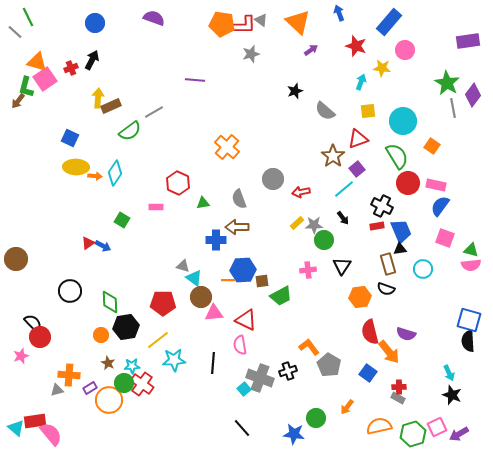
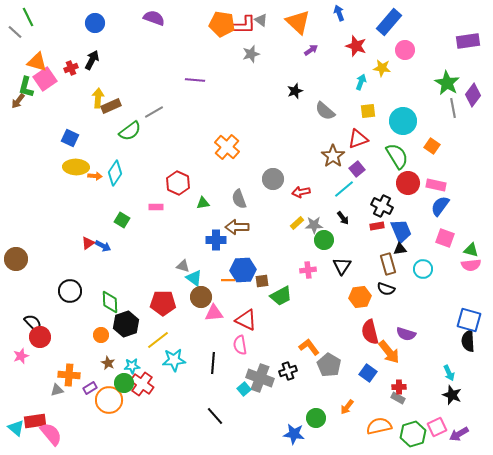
black hexagon at (126, 327): moved 3 px up; rotated 10 degrees counterclockwise
black line at (242, 428): moved 27 px left, 12 px up
